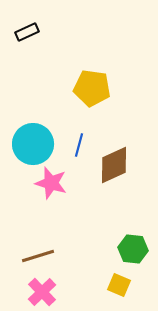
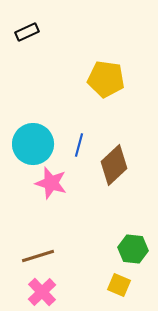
yellow pentagon: moved 14 px right, 9 px up
brown diamond: rotated 18 degrees counterclockwise
